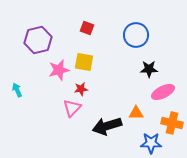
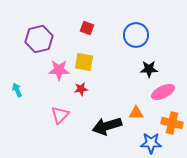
purple hexagon: moved 1 px right, 1 px up
pink star: rotated 15 degrees clockwise
pink triangle: moved 12 px left, 7 px down
